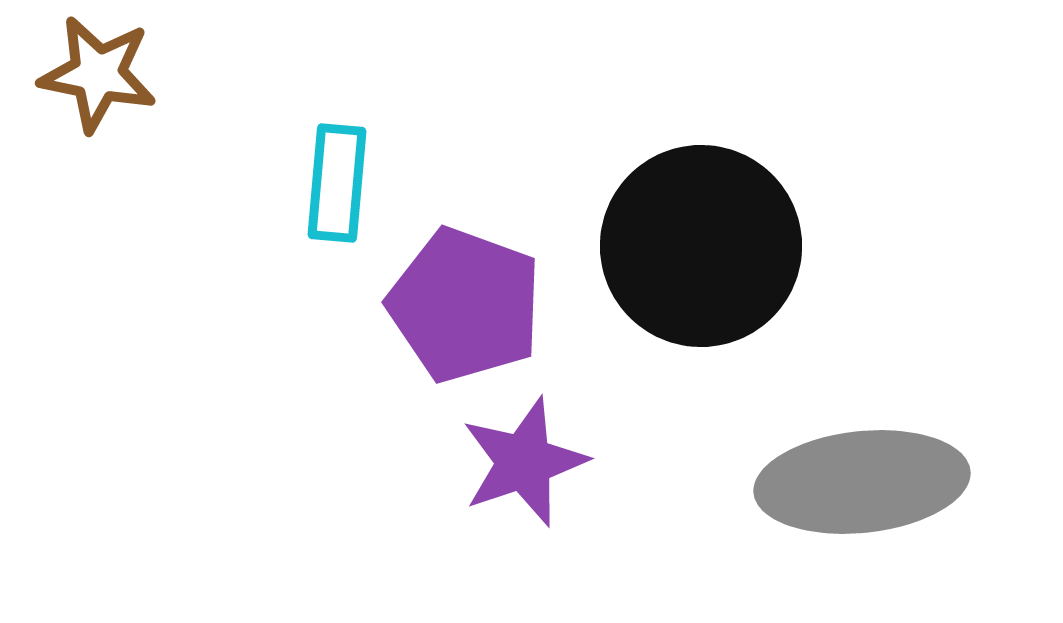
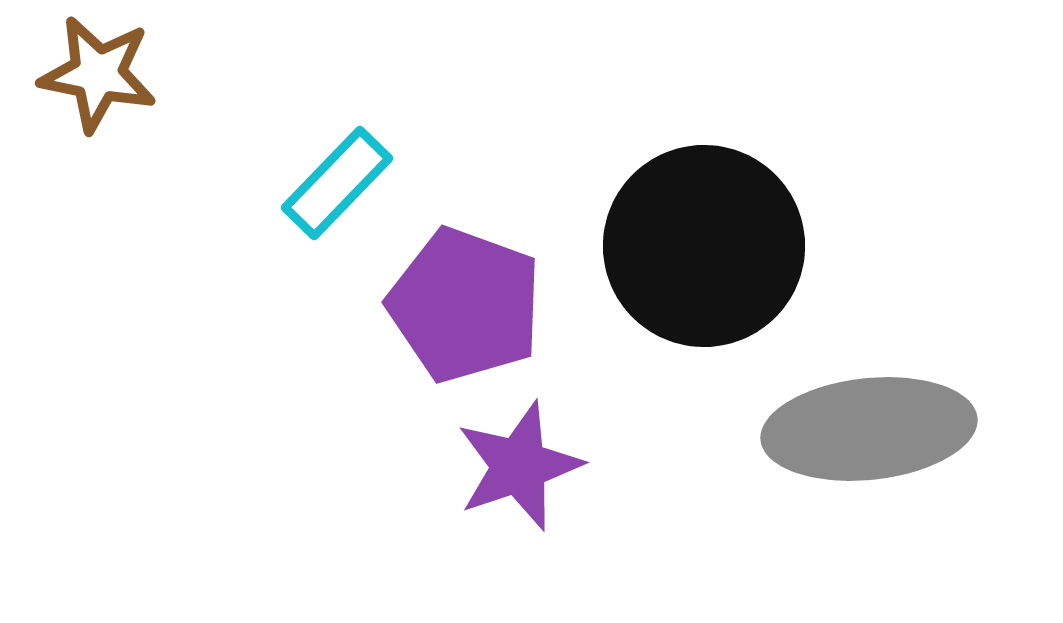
cyan rectangle: rotated 39 degrees clockwise
black circle: moved 3 px right
purple star: moved 5 px left, 4 px down
gray ellipse: moved 7 px right, 53 px up
